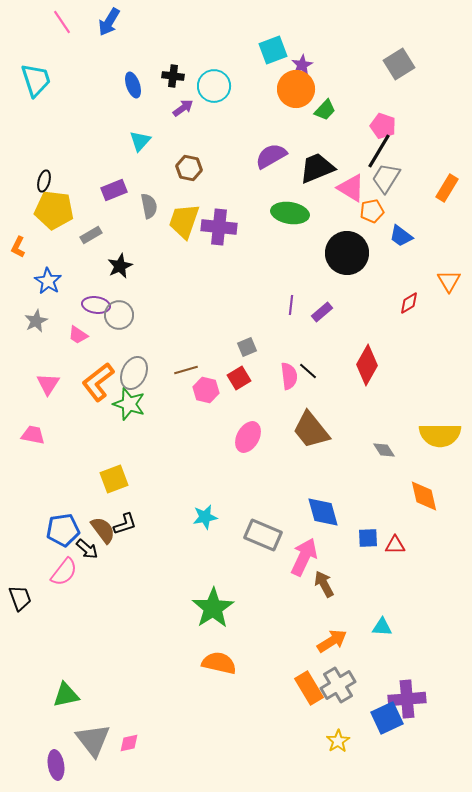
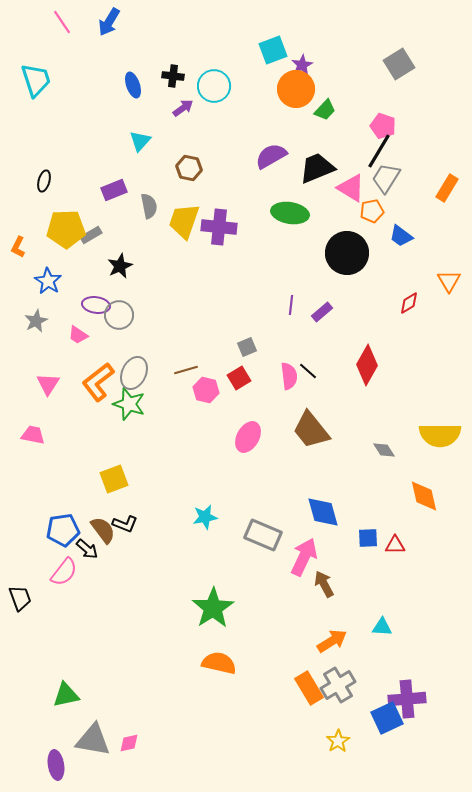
yellow pentagon at (54, 210): moved 12 px right, 19 px down; rotated 9 degrees counterclockwise
black L-shape at (125, 524): rotated 40 degrees clockwise
gray triangle at (93, 740): rotated 42 degrees counterclockwise
